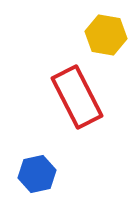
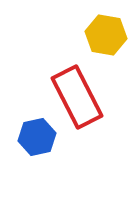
blue hexagon: moved 37 px up
